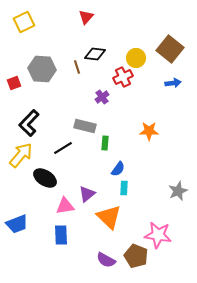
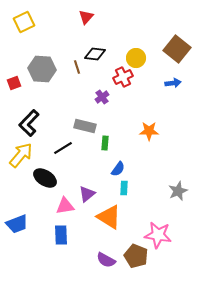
brown square: moved 7 px right
orange triangle: rotated 12 degrees counterclockwise
